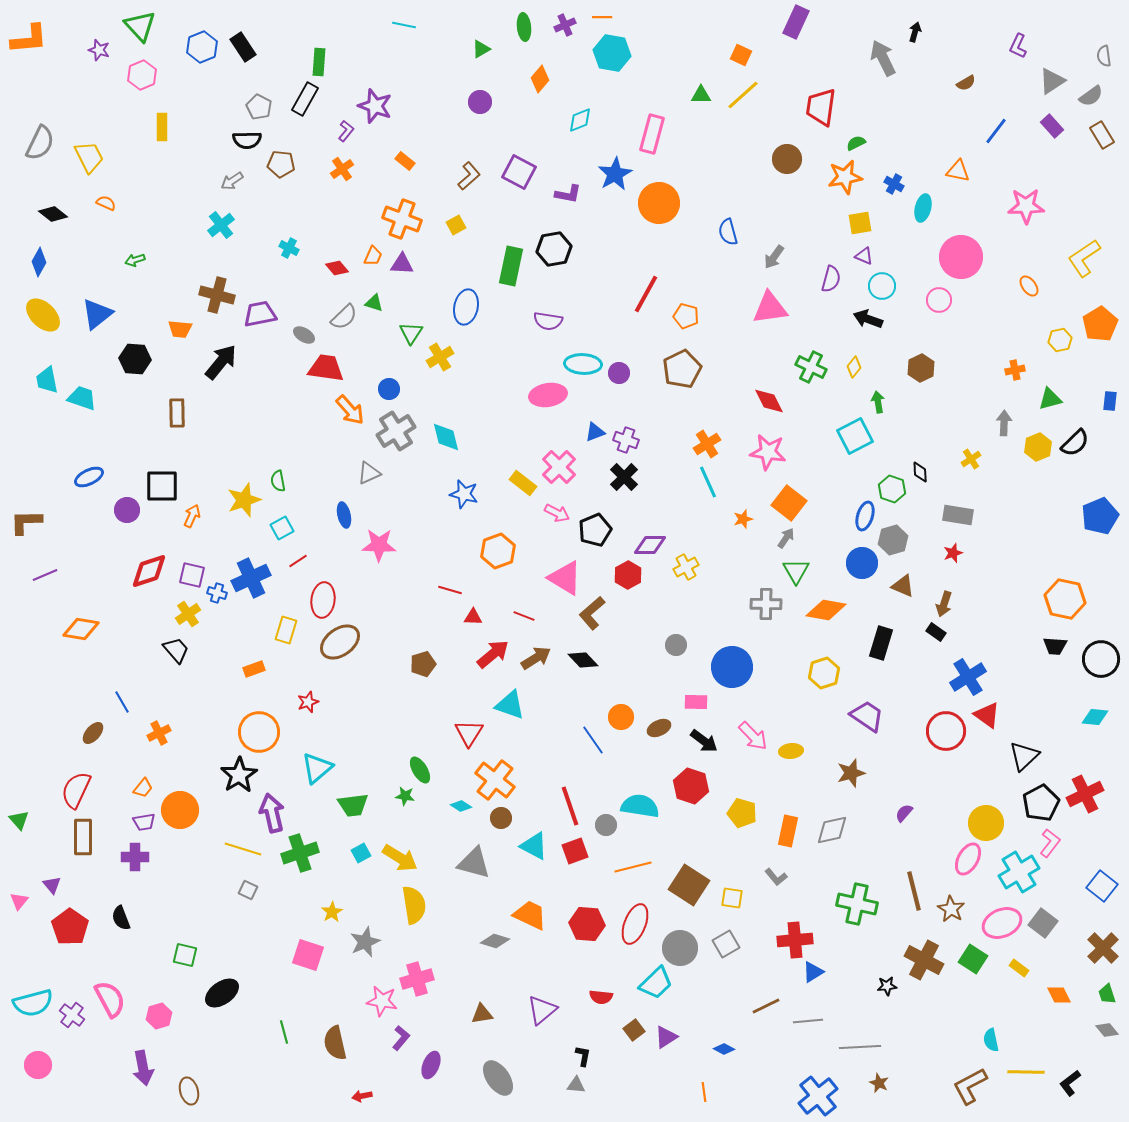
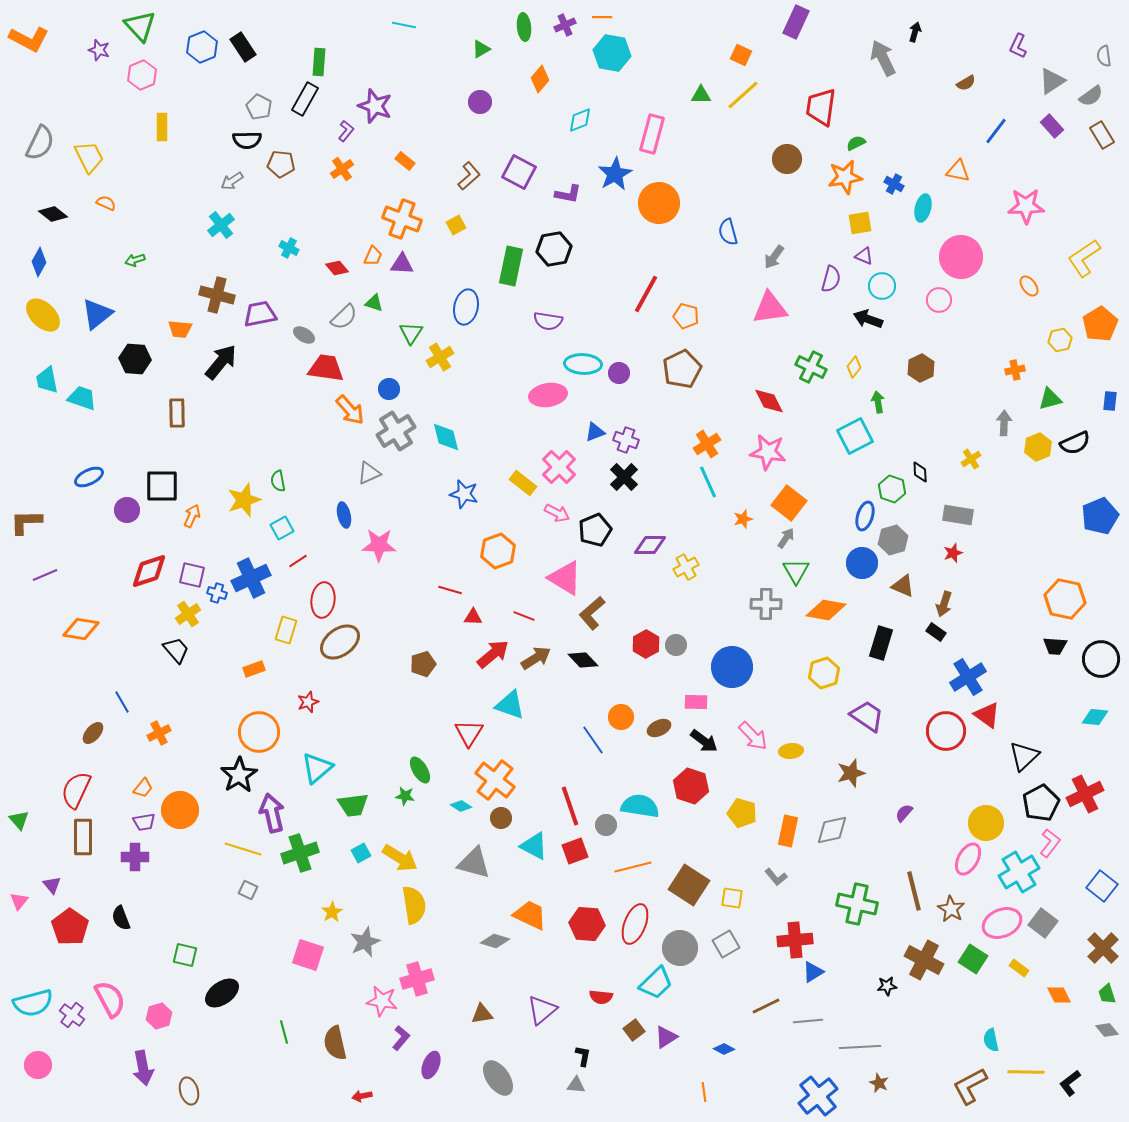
orange L-shape at (29, 39): rotated 33 degrees clockwise
black semicircle at (1075, 443): rotated 20 degrees clockwise
red hexagon at (628, 575): moved 18 px right, 69 px down
